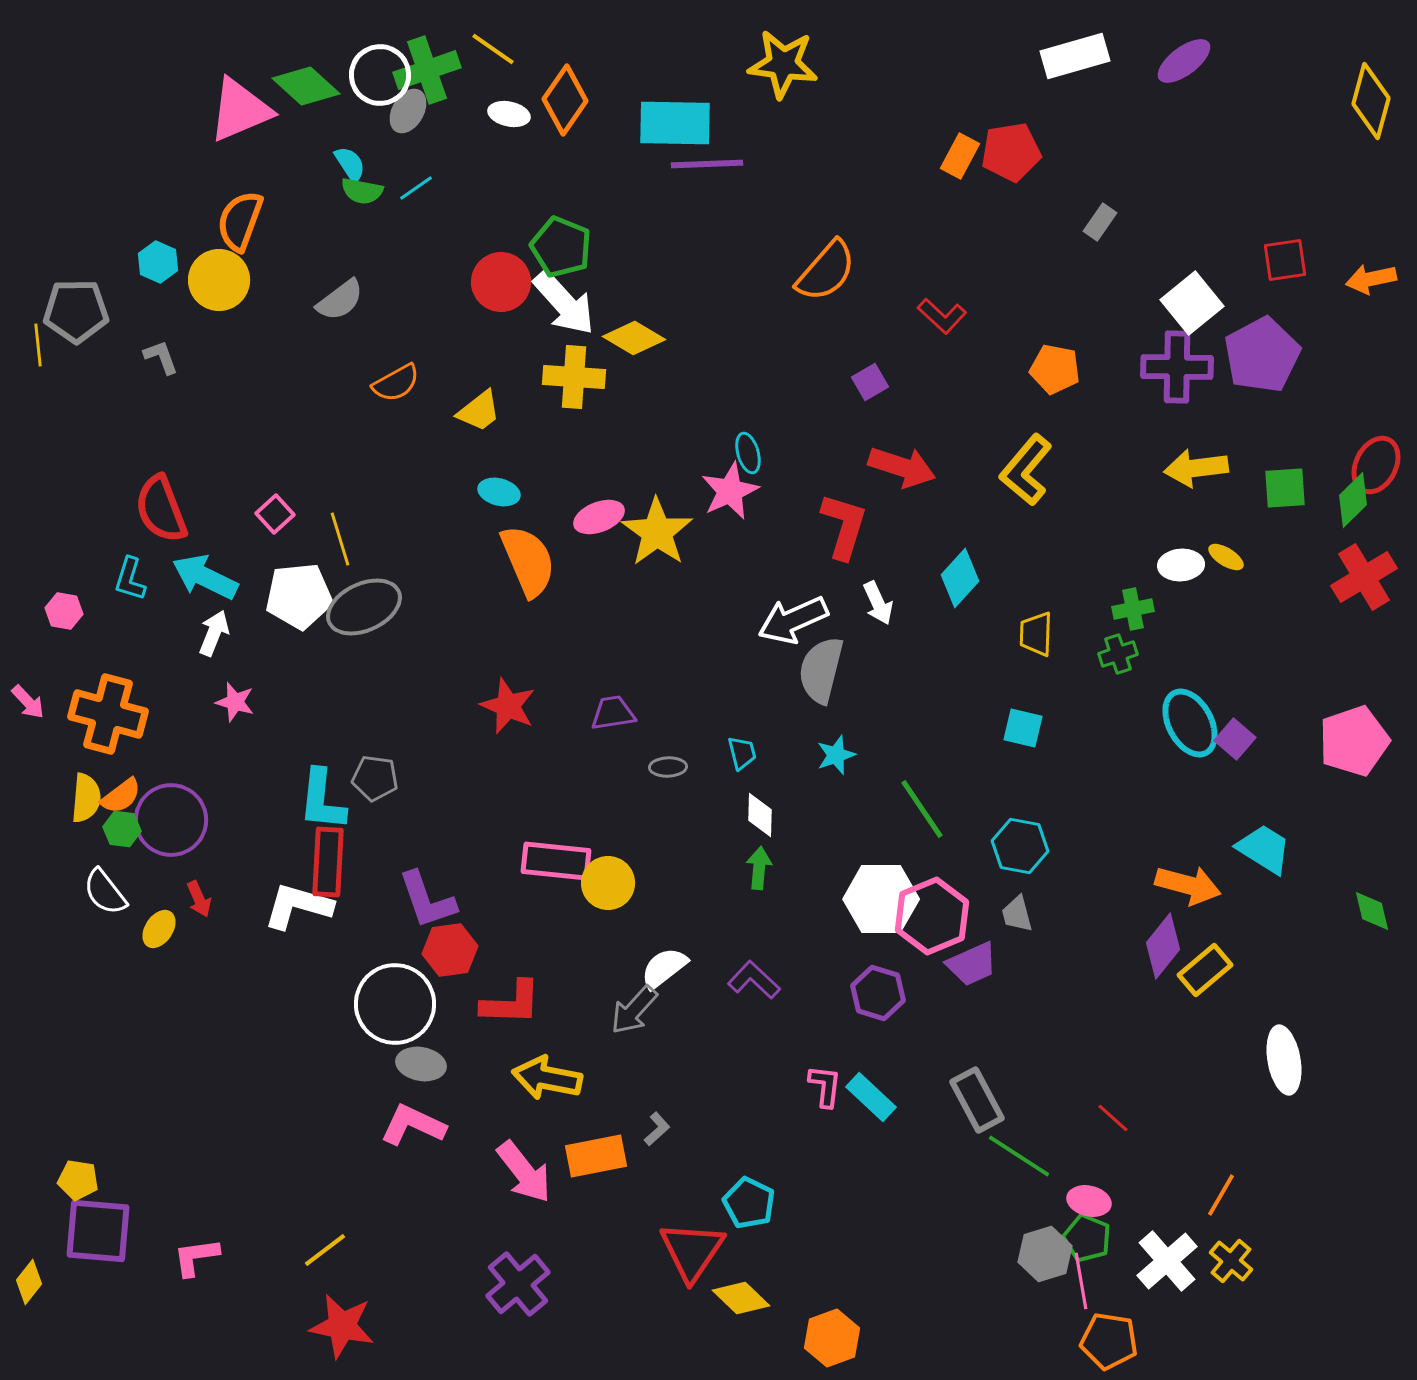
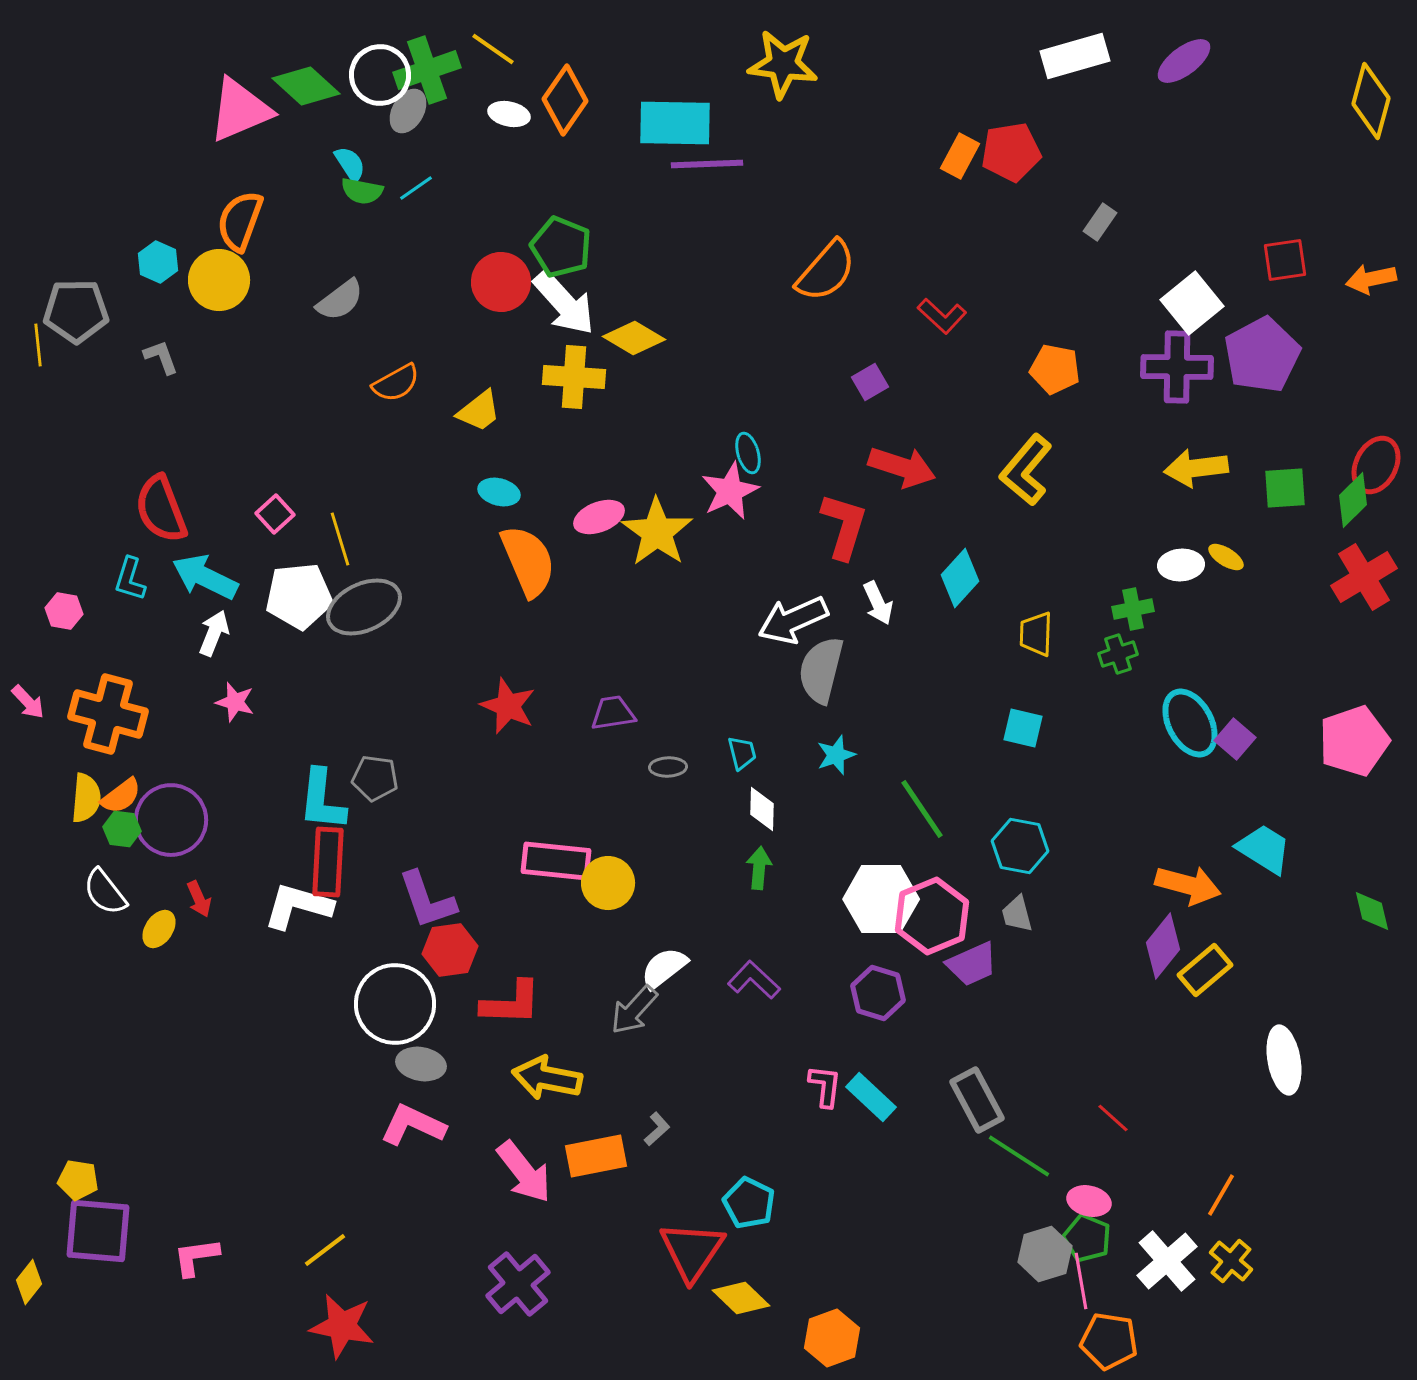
white diamond at (760, 815): moved 2 px right, 6 px up
